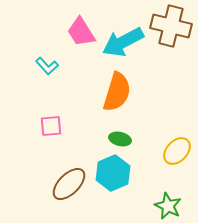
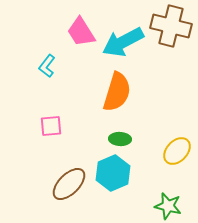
cyan L-shape: rotated 80 degrees clockwise
green ellipse: rotated 10 degrees counterclockwise
green star: rotated 12 degrees counterclockwise
